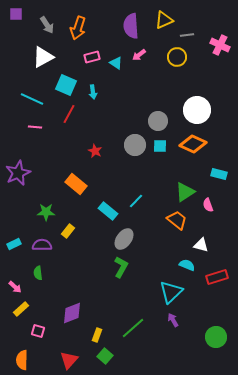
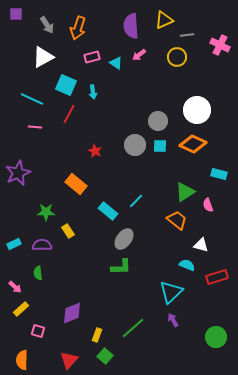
yellow rectangle at (68, 231): rotated 72 degrees counterclockwise
green L-shape at (121, 267): rotated 60 degrees clockwise
